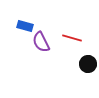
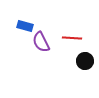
red line: rotated 12 degrees counterclockwise
black circle: moved 3 px left, 3 px up
